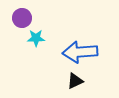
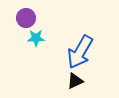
purple circle: moved 4 px right
blue arrow: rotated 56 degrees counterclockwise
